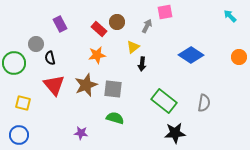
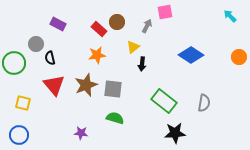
purple rectangle: moved 2 px left; rotated 35 degrees counterclockwise
